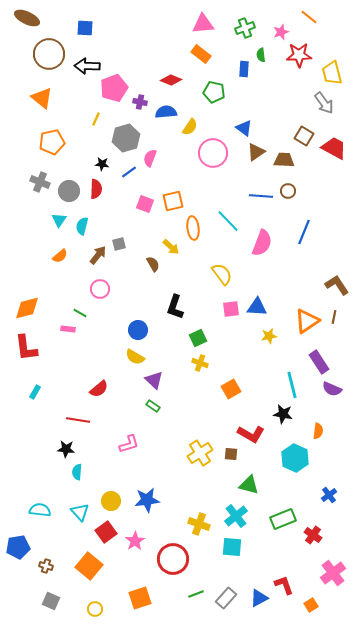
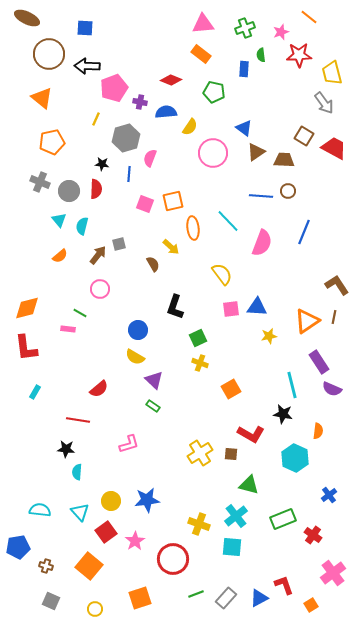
blue line at (129, 172): moved 2 px down; rotated 49 degrees counterclockwise
cyan triangle at (59, 220): rotated 14 degrees counterclockwise
